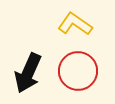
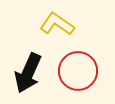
yellow L-shape: moved 18 px left
